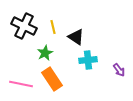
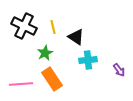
pink line: rotated 15 degrees counterclockwise
